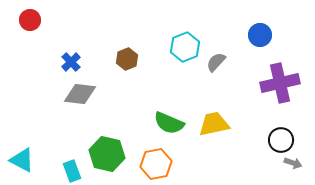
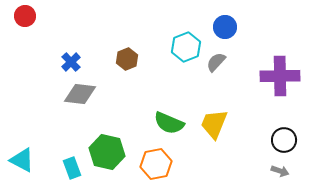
red circle: moved 5 px left, 4 px up
blue circle: moved 35 px left, 8 px up
cyan hexagon: moved 1 px right
purple cross: moved 7 px up; rotated 12 degrees clockwise
yellow trapezoid: rotated 56 degrees counterclockwise
black circle: moved 3 px right
green hexagon: moved 2 px up
gray arrow: moved 13 px left, 8 px down
cyan rectangle: moved 3 px up
